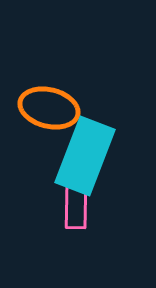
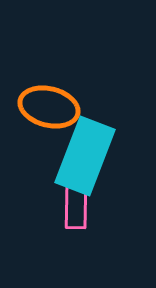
orange ellipse: moved 1 px up
